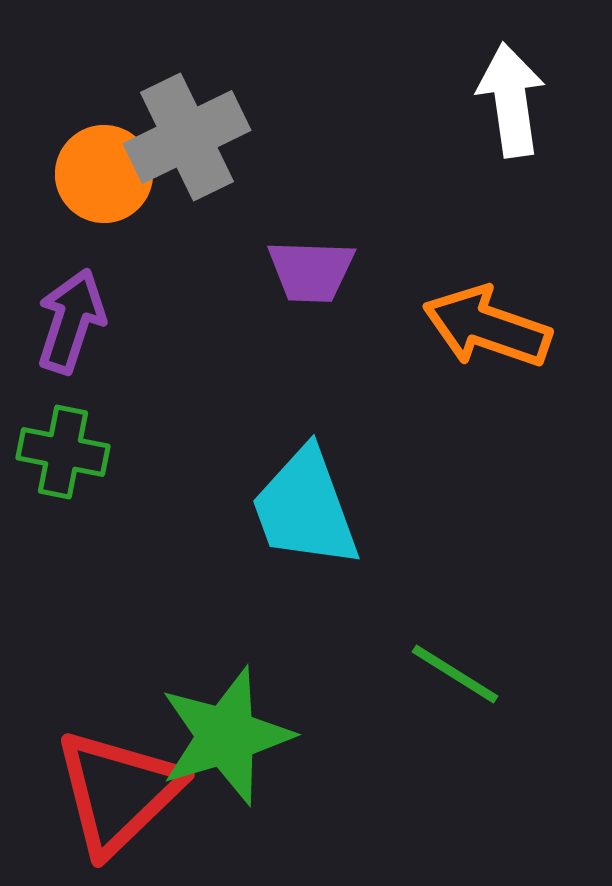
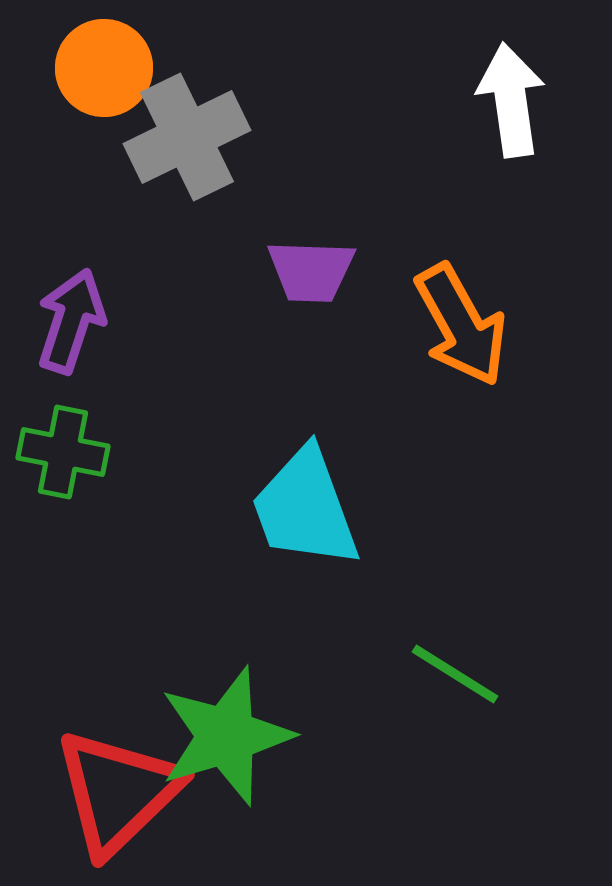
orange circle: moved 106 px up
orange arrow: moved 26 px left, 2 px up; rotated 138 degrees counterclockwise
